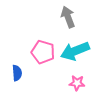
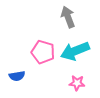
blue semicircle: moved 3 px down; rotated 84 degrees clockwise
